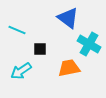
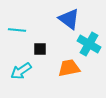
blue triangle: moved 1 px right, 1 px down
cyan line: rotated 18 degrees counterclockwise
